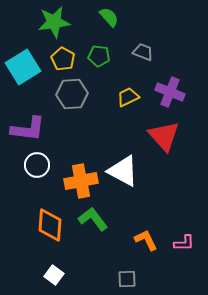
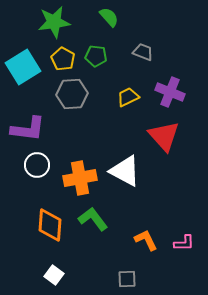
green pentagon: moved 3 px left
white triangle: moved 2 px right
orange cross: moved 1 px left, 3 px up
